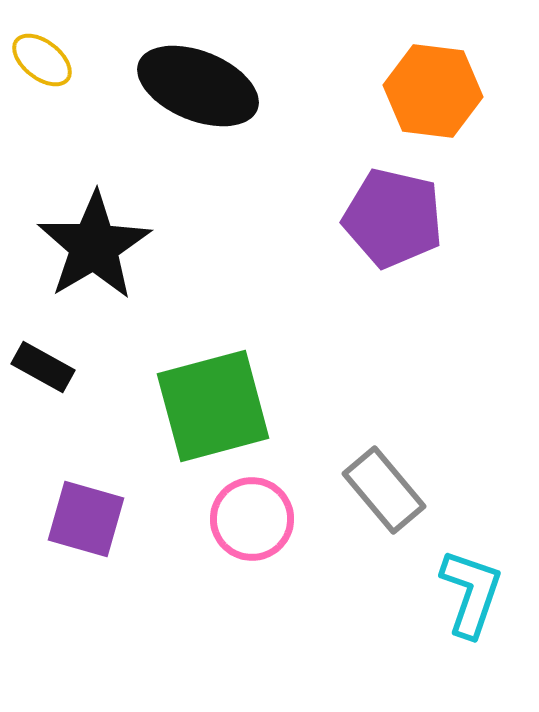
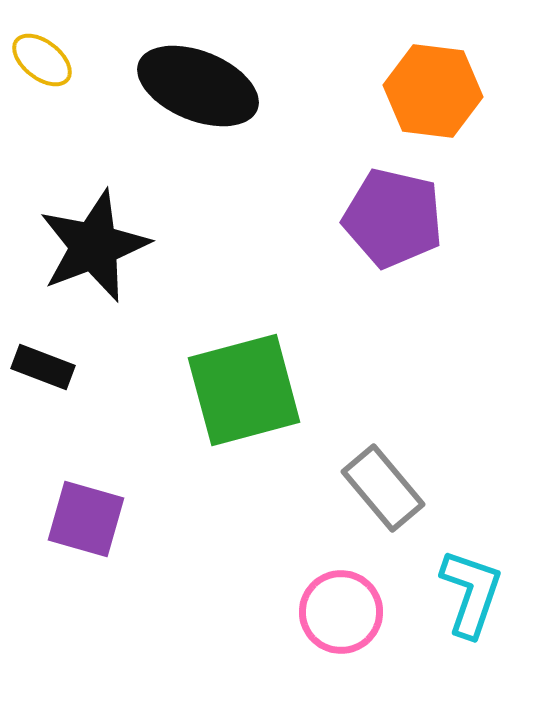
black star: rotated 10 degrees clockwise
black rectangle: rotated 8 degrees counterclockwise
green square: moved 31 px right, 16 px up
gray rectangle: moved 1 px left, 2 px up
pink circle: moved 89 px right, 93 px down
